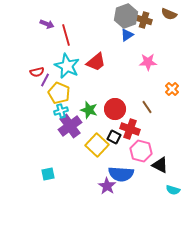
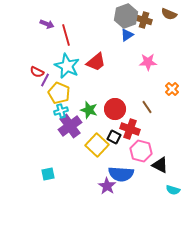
red semicircle: rotated 40 degrees clockwise
